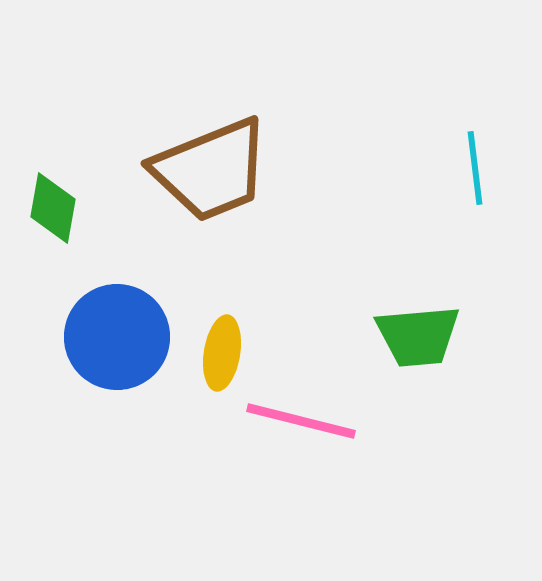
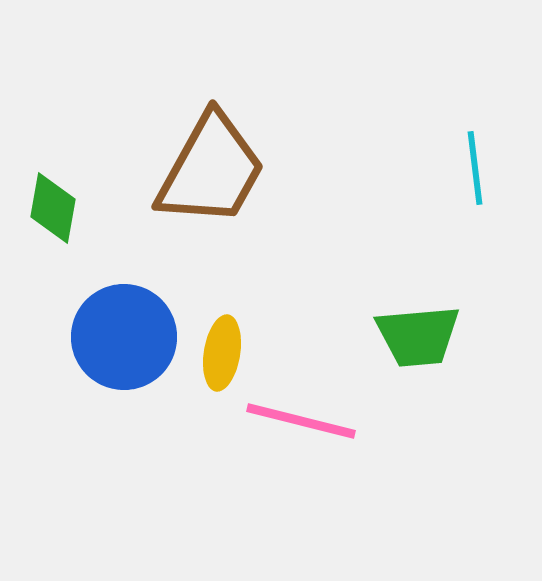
brown trapezoid: rotated 39 degrees counterclockwise
blue circle: moved 7 px right
